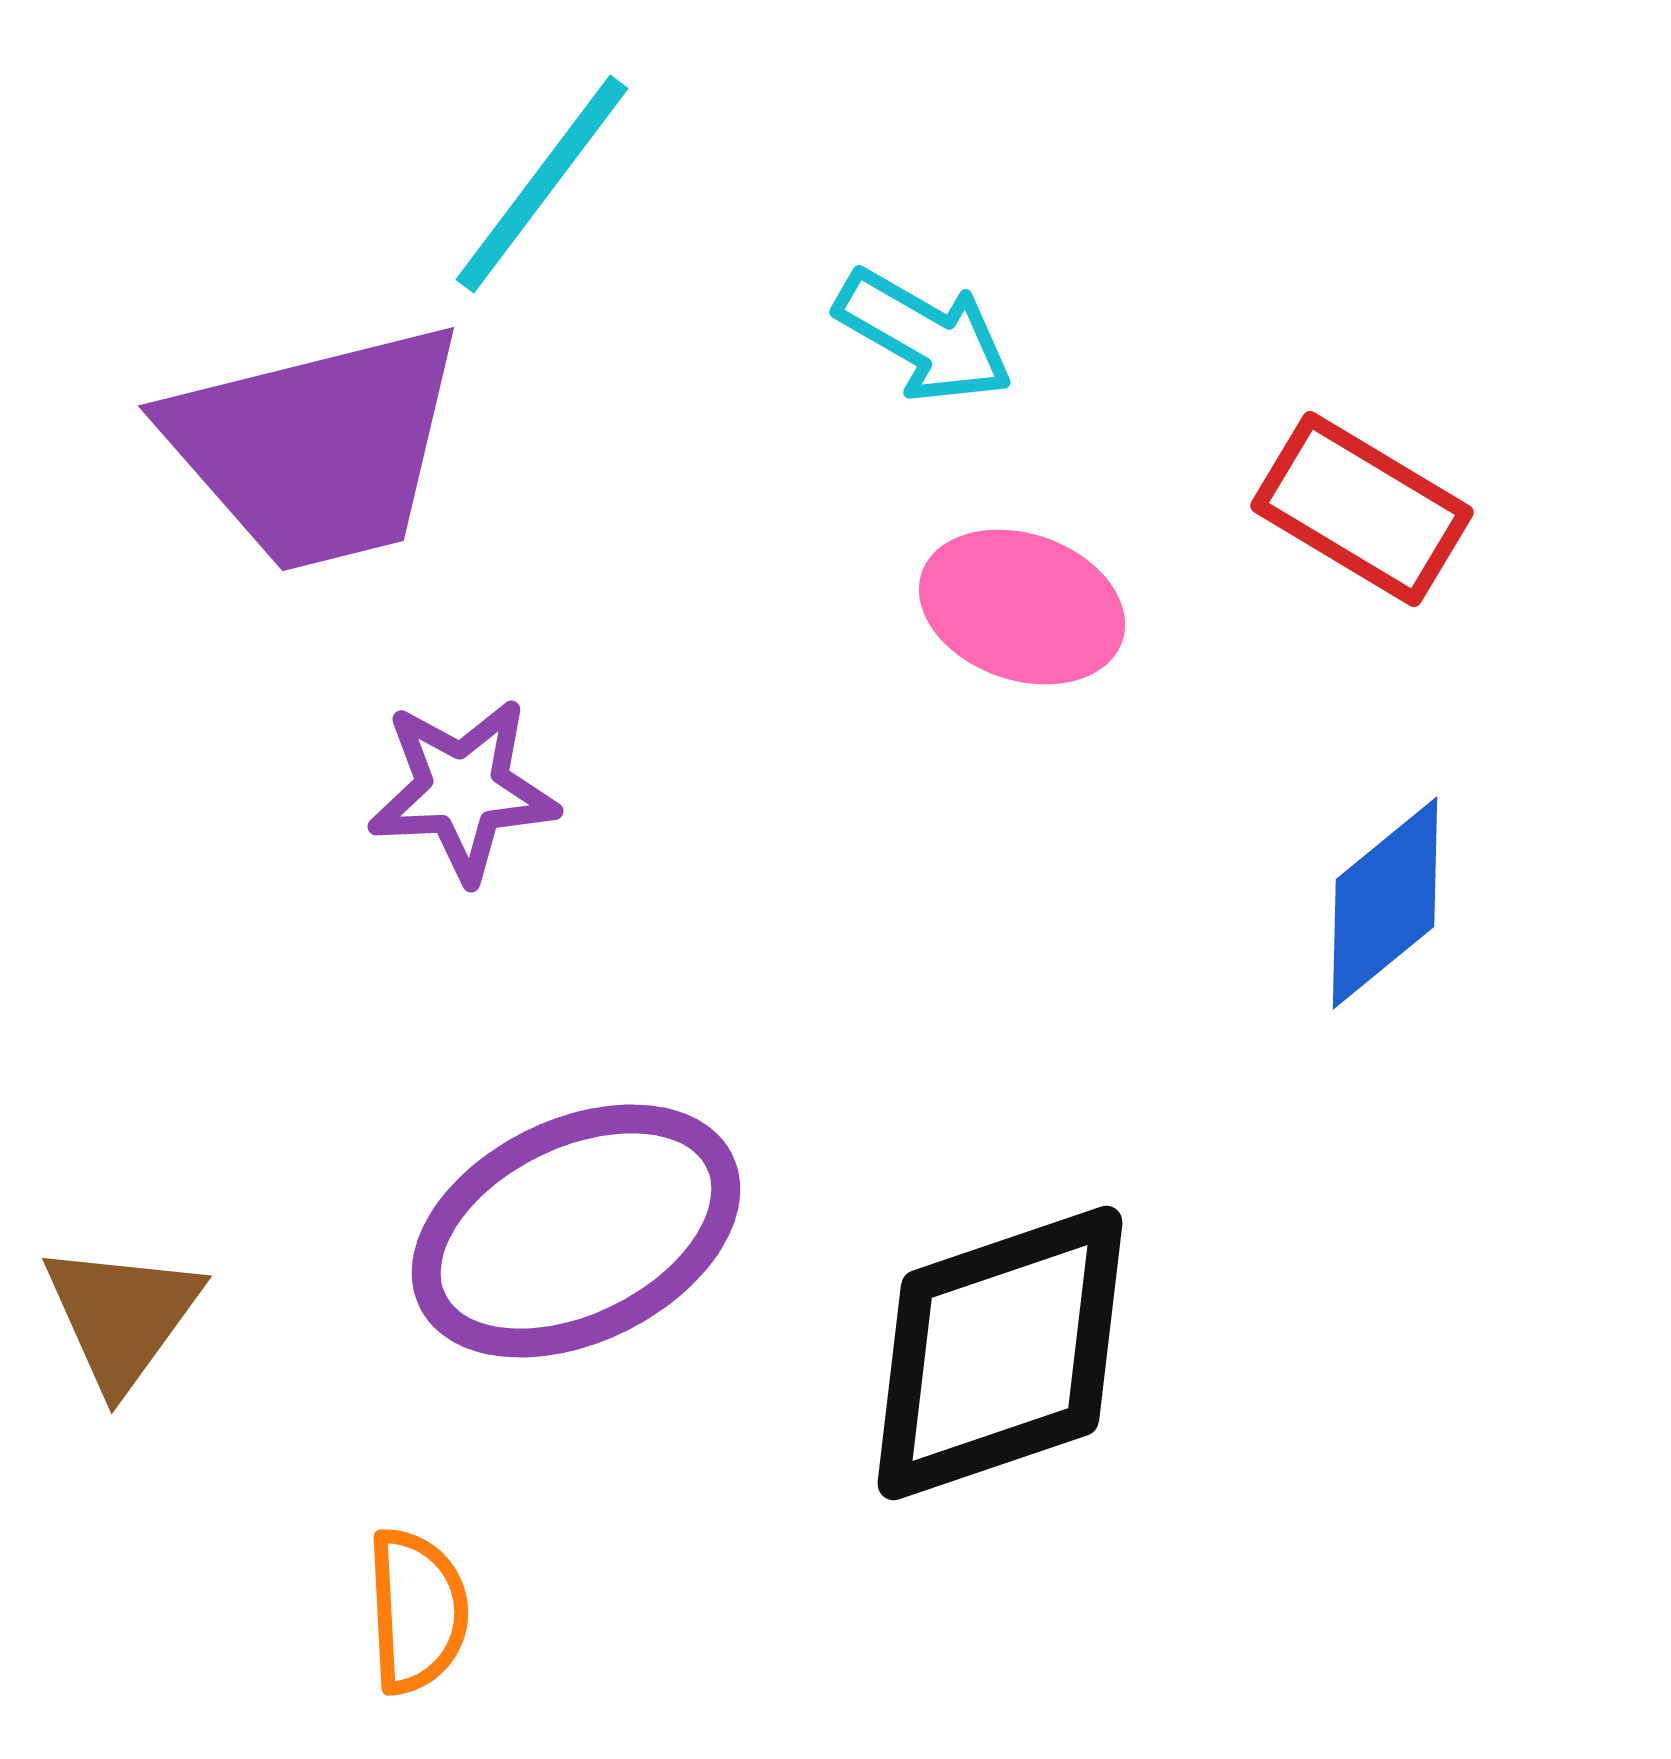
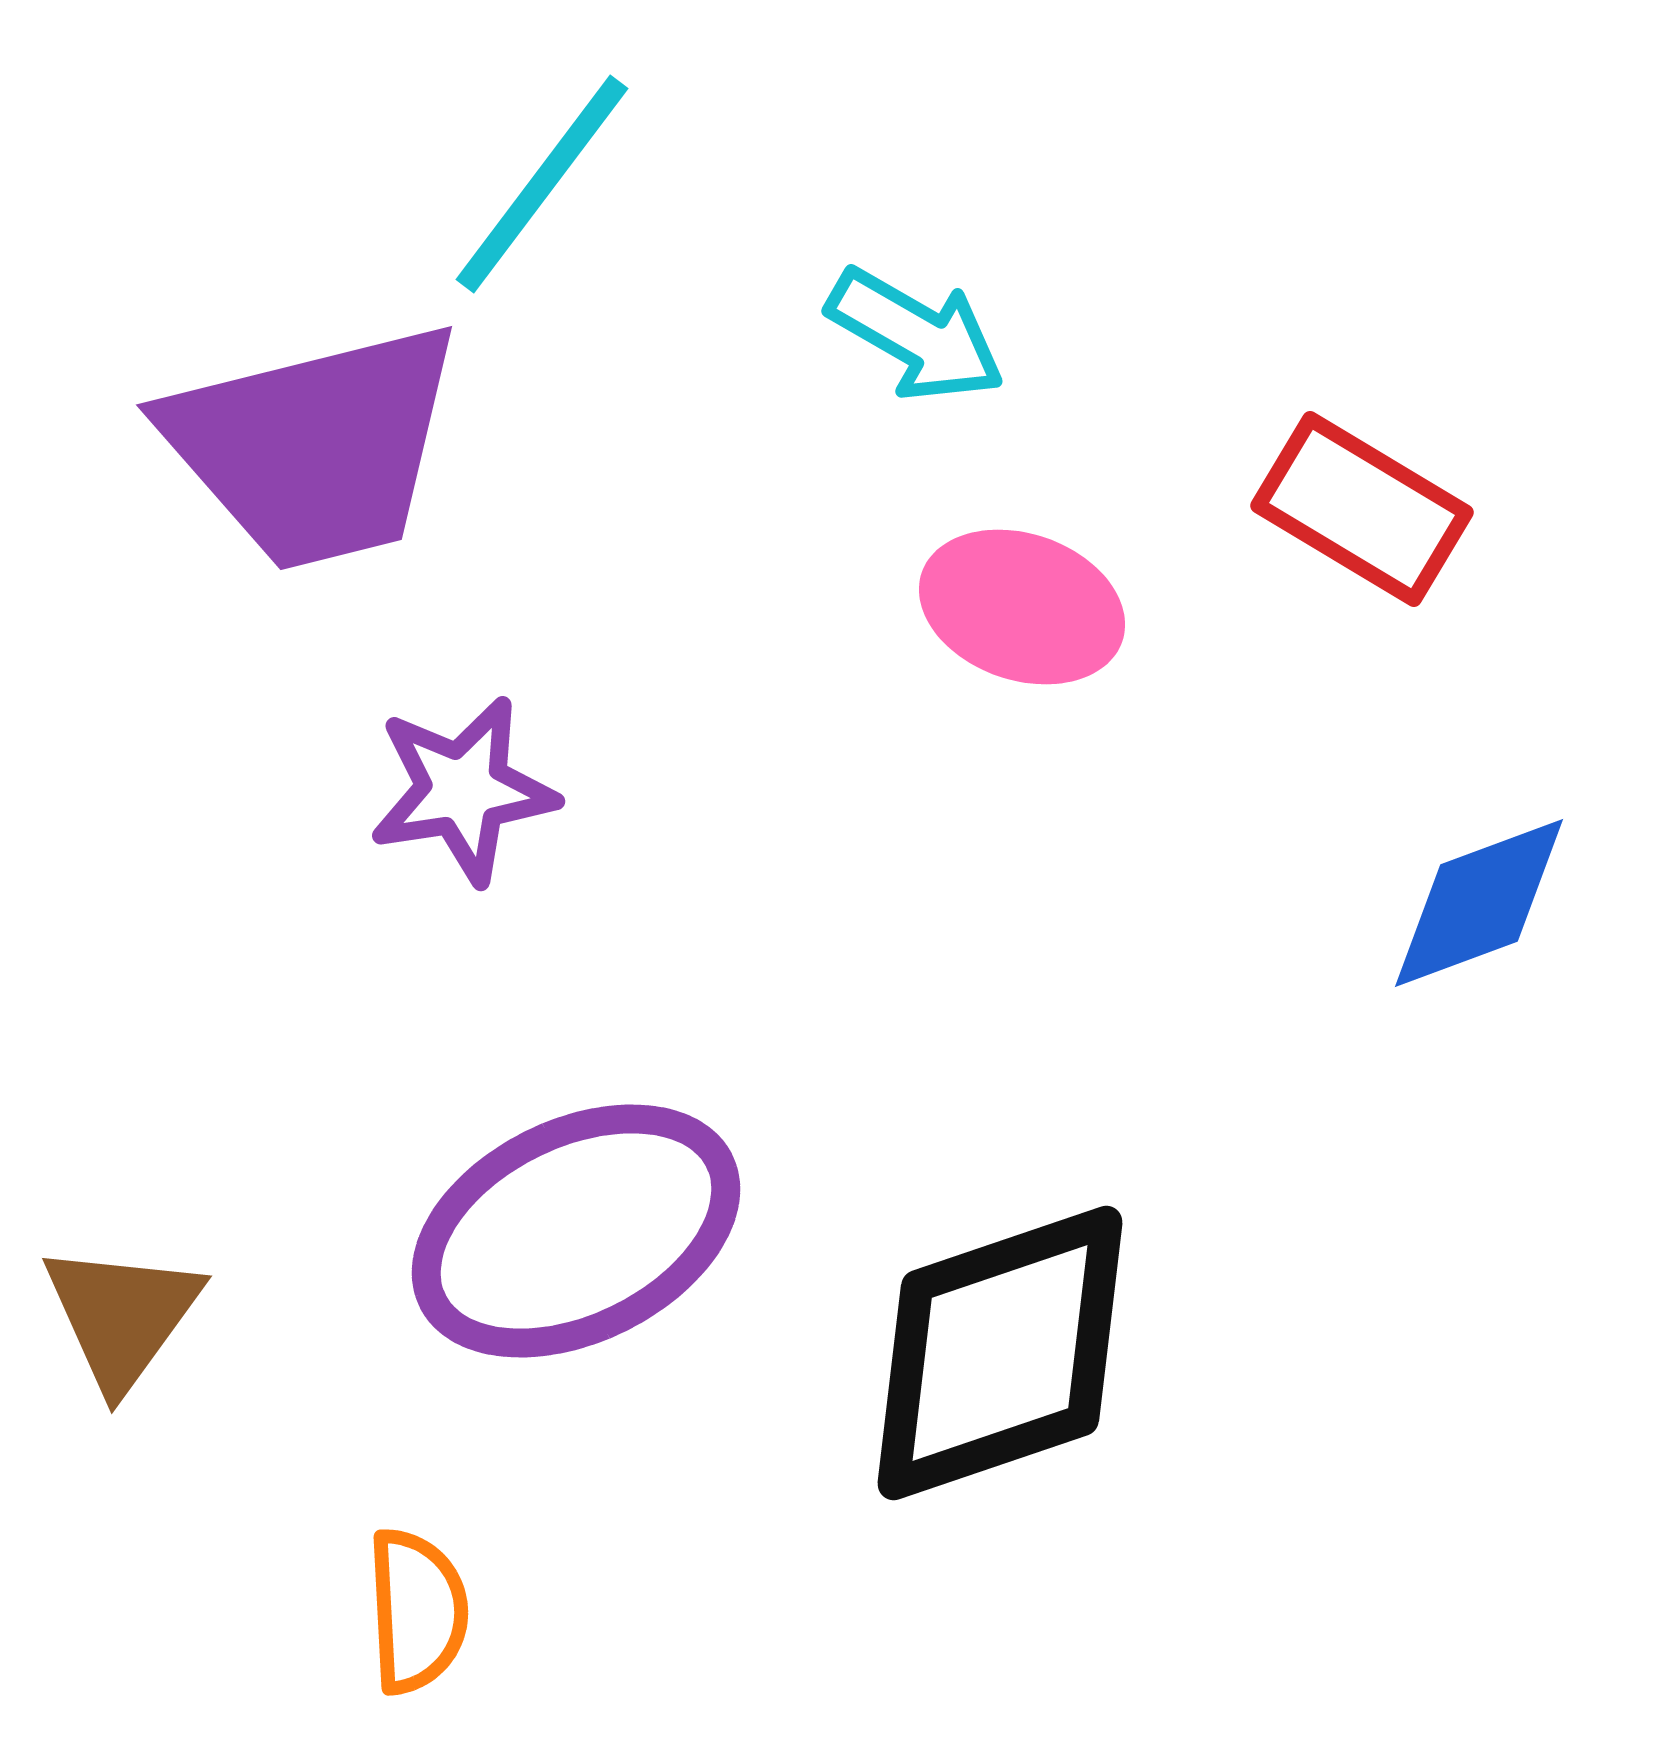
cyan arrow: moved 8 px left, 1 px up
purple trapezoid: moved 2 px left, 1 px up
purple star: rotated 6 degrees counterclockwise
blue diamond: moved 94 px right; rotated 19 degrees clockwise
